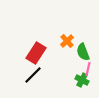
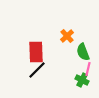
orange cross: moved 5 px up
red rectangle: moved 1 px up; rotated 35 degrees counterclockwise
black line: moved 4 px right, 5 px up
